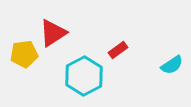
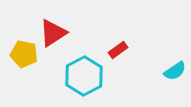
yellow pentagon: rotated 20 degrees clockwise
cyan semicircle: moved 3 px right, 6 px down
